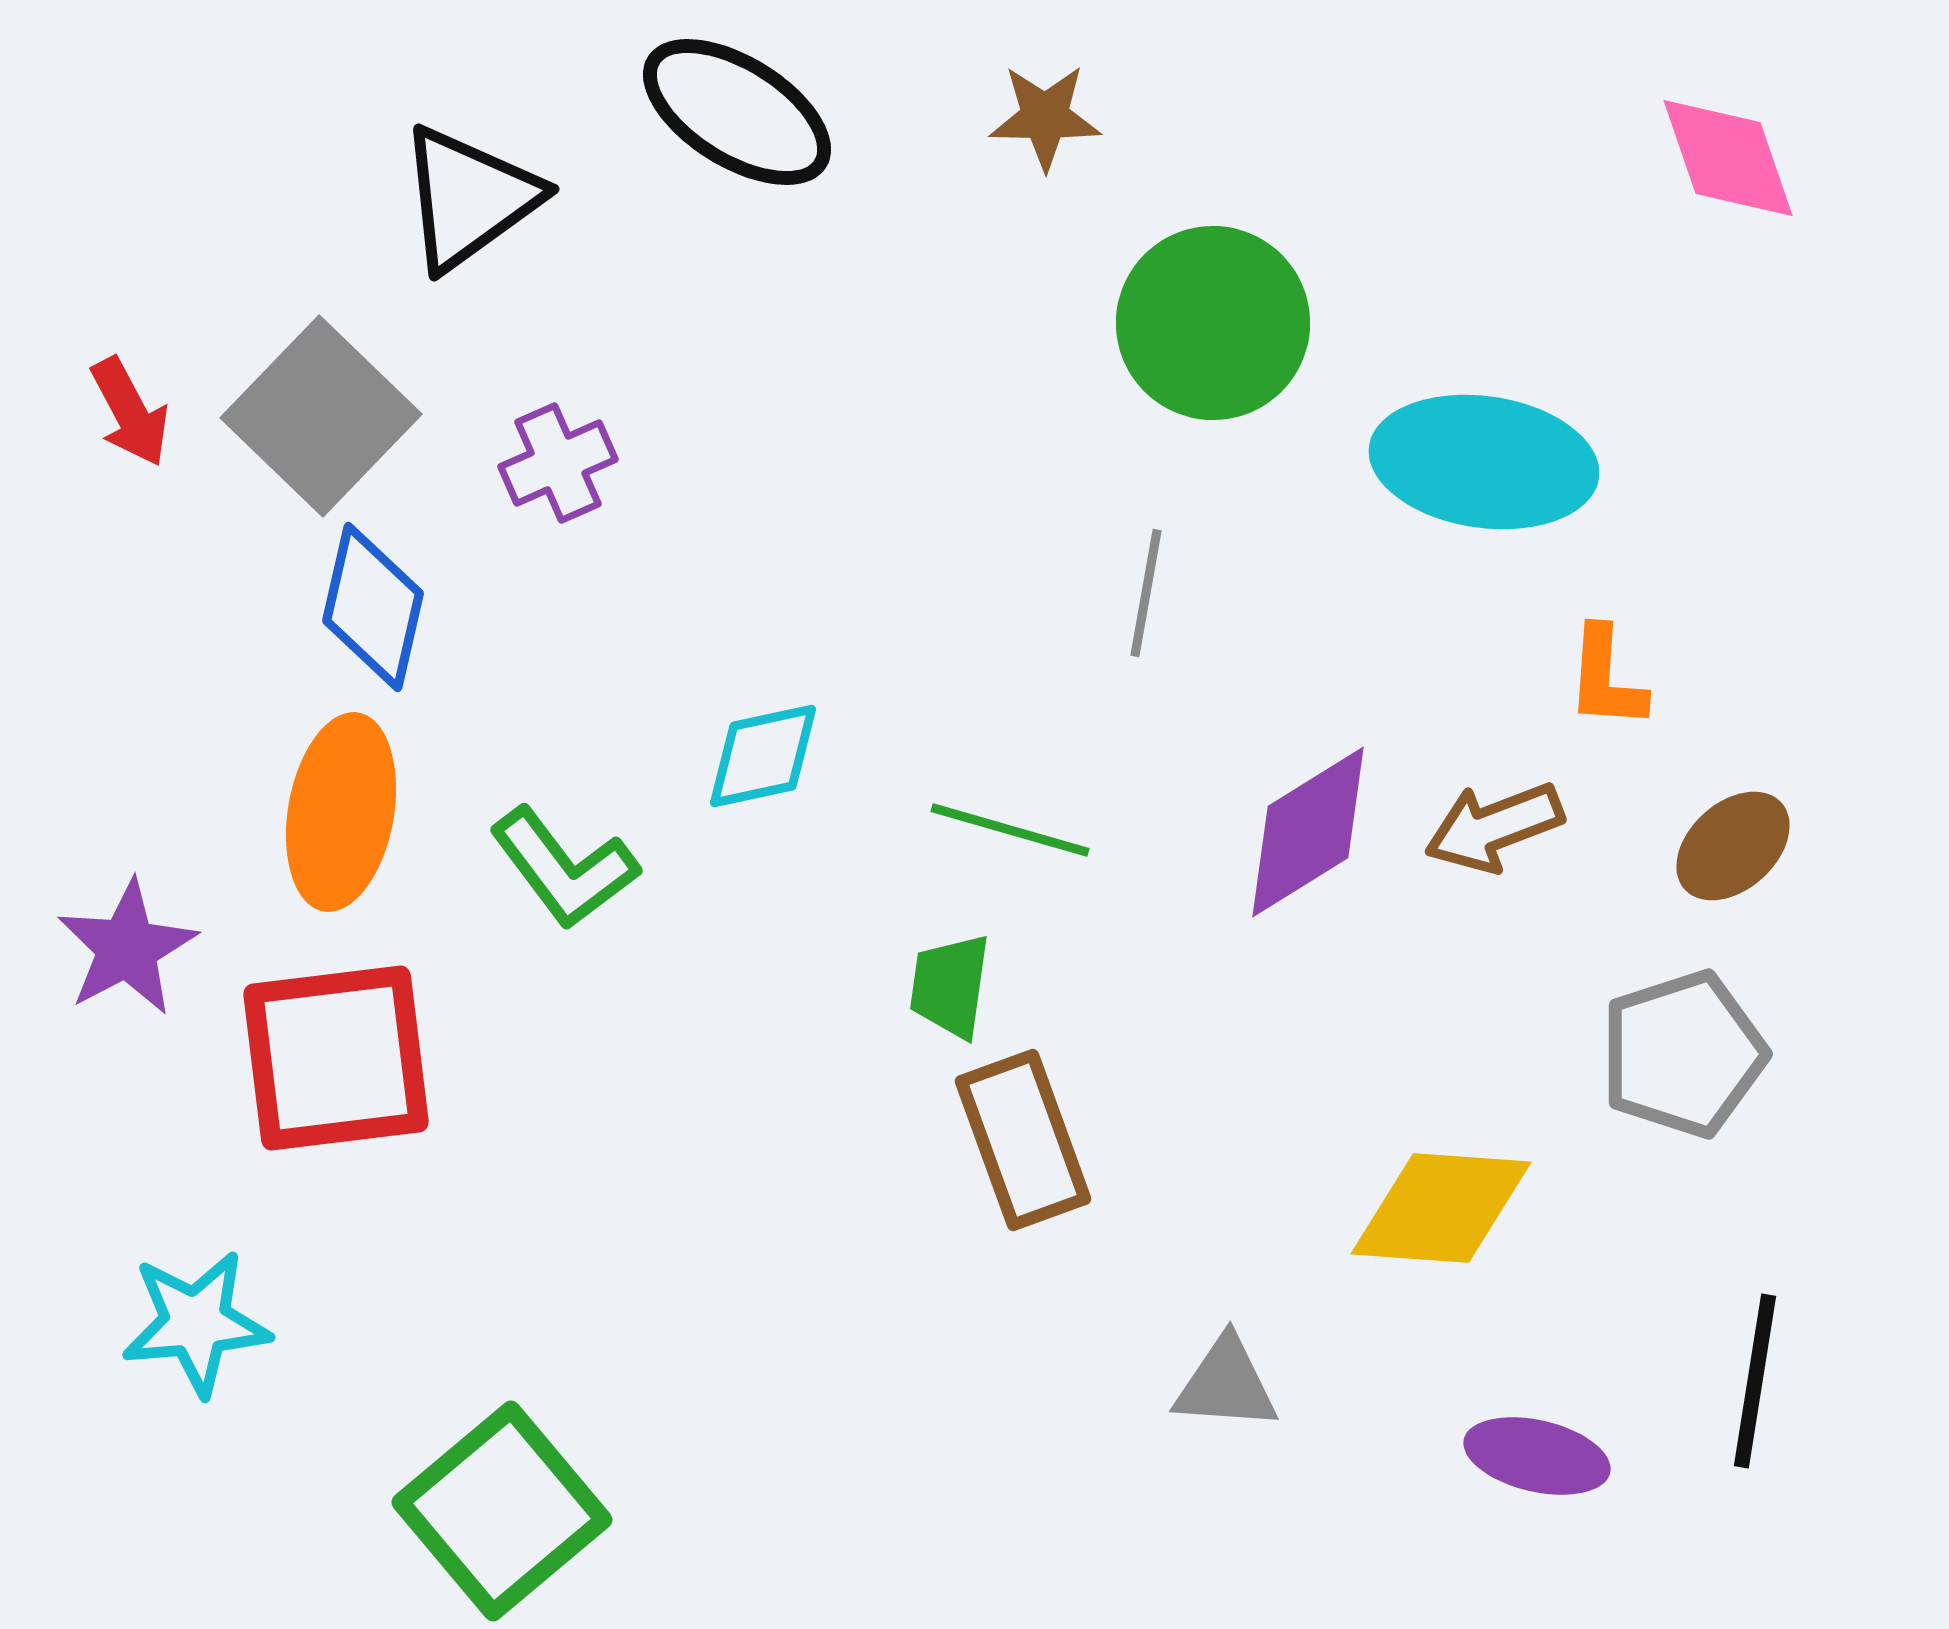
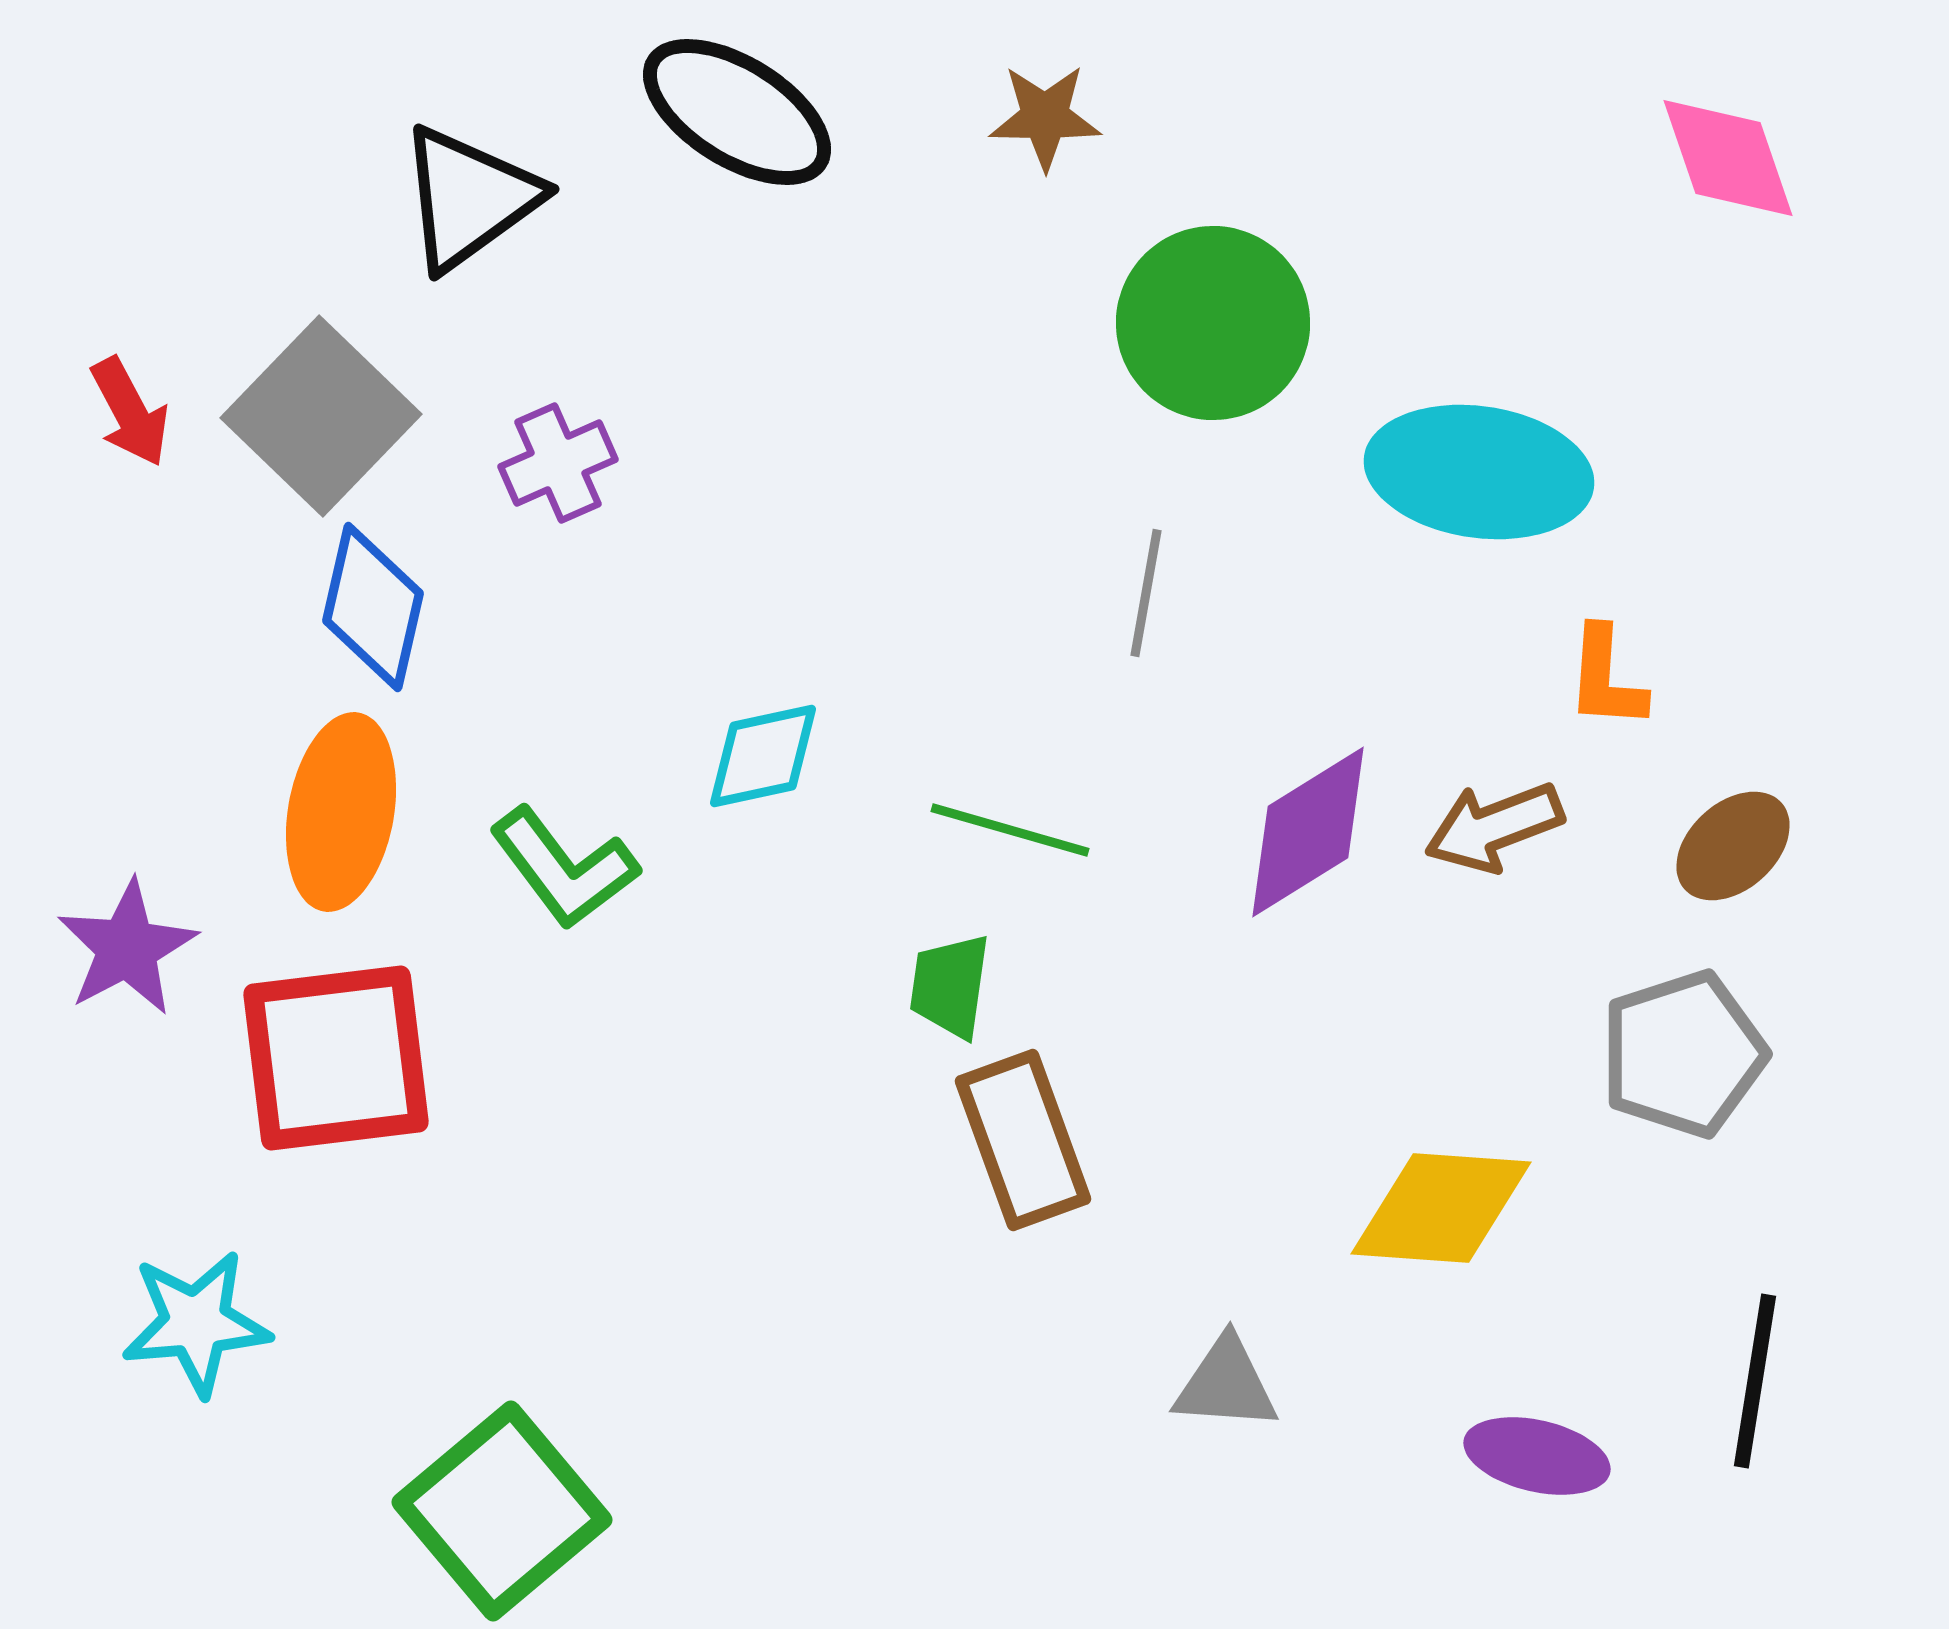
cyan ellipse: moved 5 px left, 10 px down
